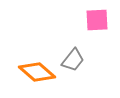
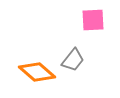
pink square: moved 4 px left
